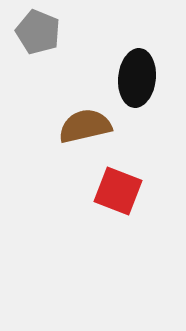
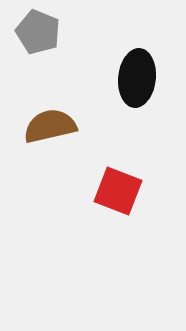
brown semicircle: moved 35 px left
